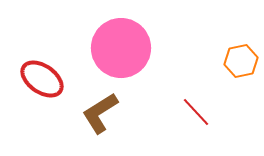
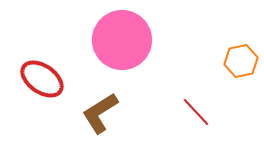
pink circle: moved 1 px right, 8 px up
